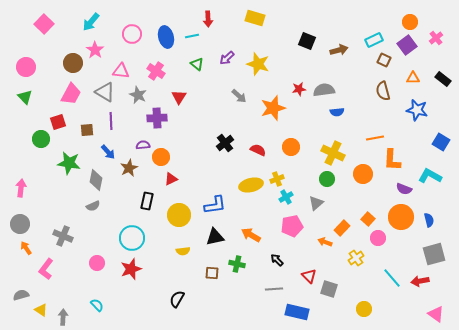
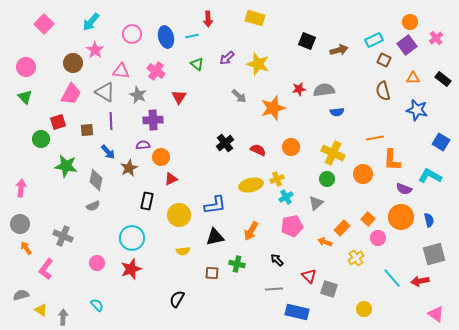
purple cross at (157, 118): moved 4 px left, 2 px down
green star at (69, 163): moved 3 px left, 3 px down
orange arrow at (251, 235): moved 4 px up; rotated 90 degrees counterclockwise
